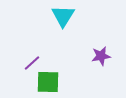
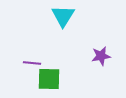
purple line: rotated 48 degrees clockwise
green square: moved 1 px right, 3 px up
